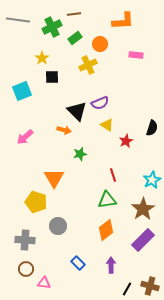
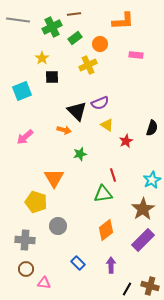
green triangle: moved 4 px left, 6 px up
